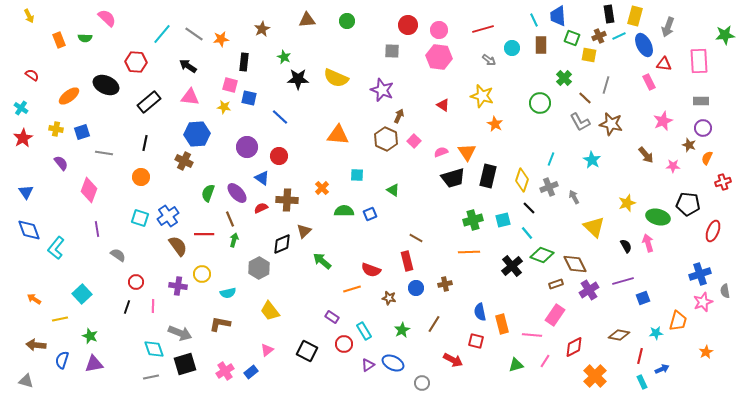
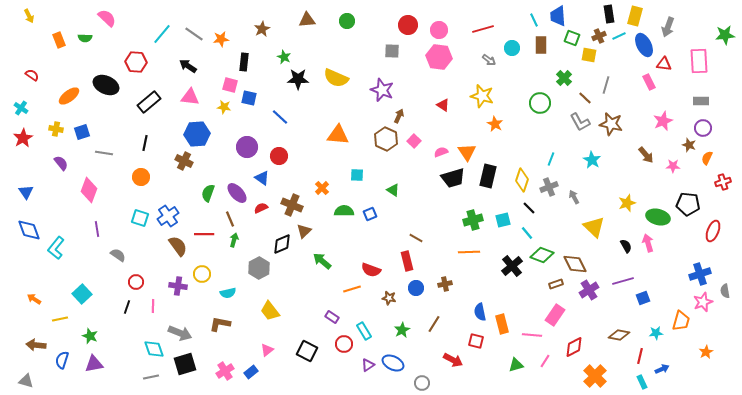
brown cross at (287, 200): moved 5 px right, 5 px down; rotated 20 degrees clockwise
orange trapezoid at (678, 321): moved 3 px right
